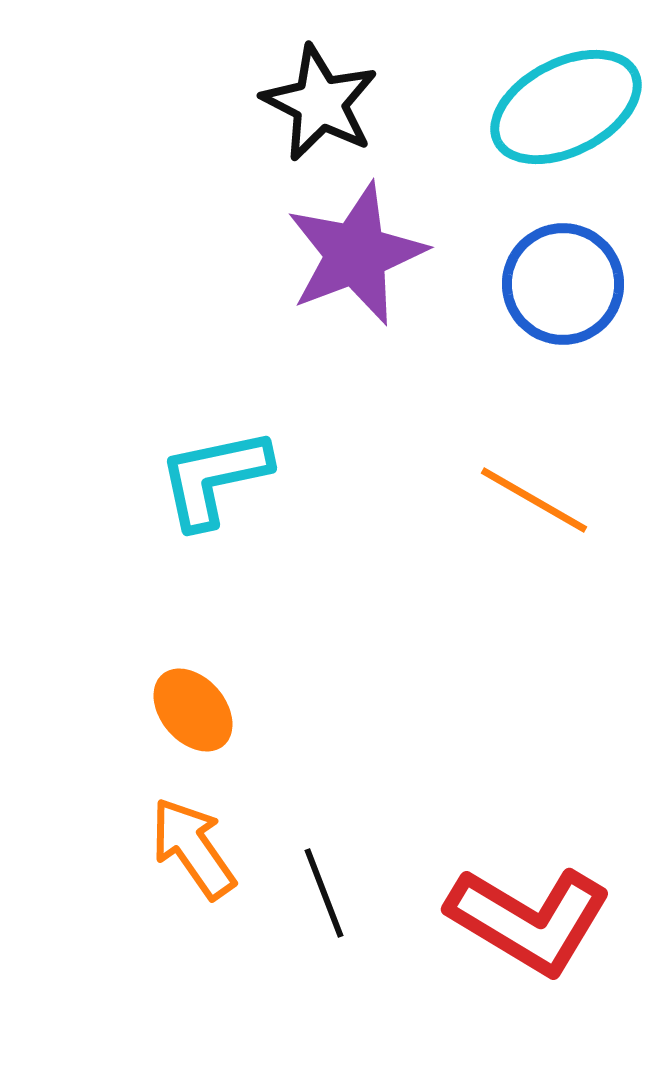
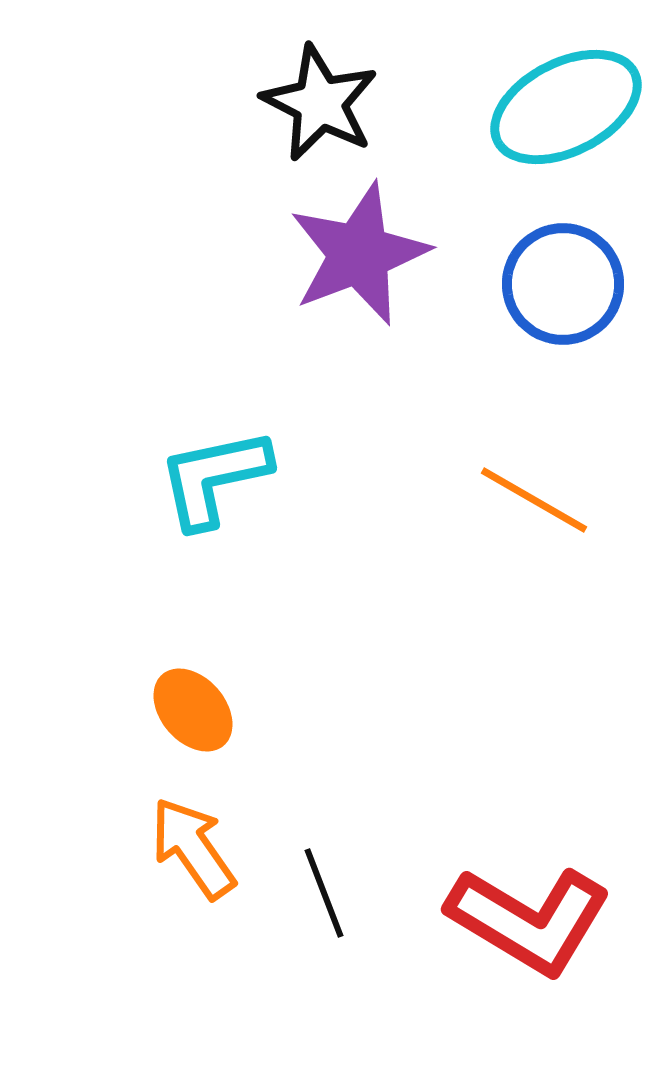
purple star: moved 3 px right
